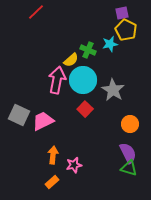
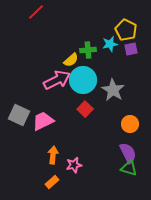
purple square: moved 9 px right, 36 px down
green cross: rotated 28 degrees counterclockwise
pink arrow: rotated 52 degrees clockwise
